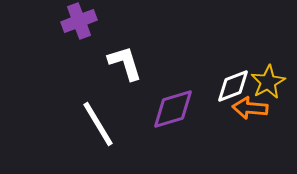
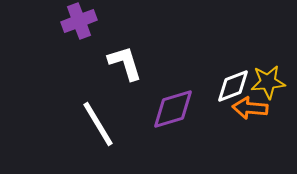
yellow star: rotated 24 degrees clockwise
